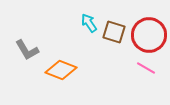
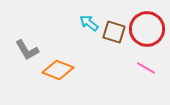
cyan arrow: rotated 18 degrees counterclockwise
red circle: moved 2 px left, 6 px up
orange diamond: moved 3 px left
